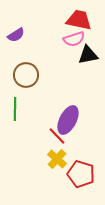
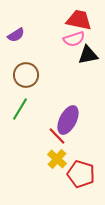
green line: moved 5 px right; rotated 30 degrees clockwise
